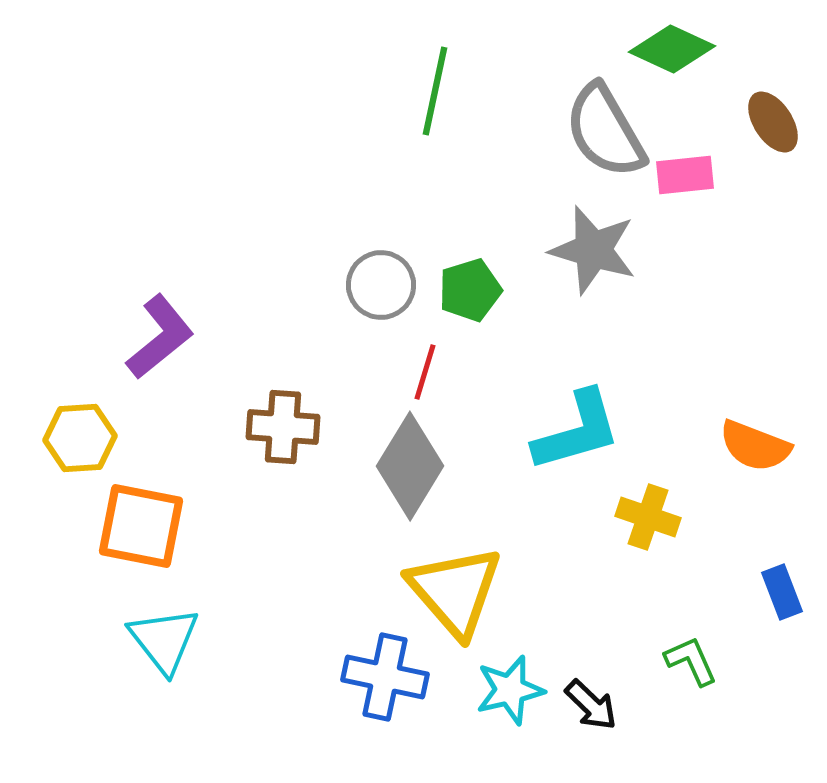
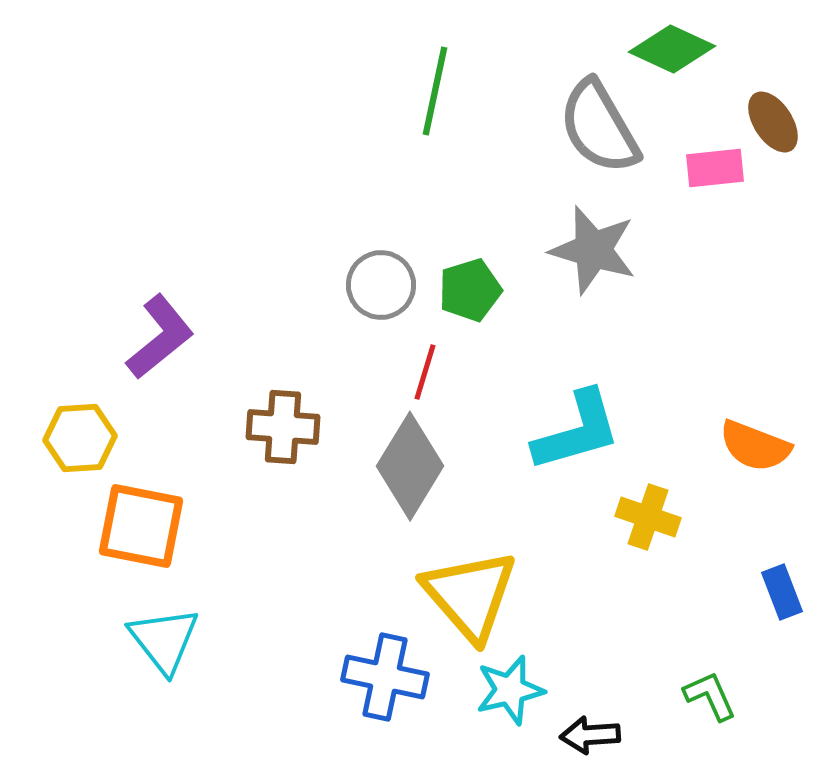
gray semicircle: moved 6 px left, 4 px up
pink rectangle: moved 30 px right, 7 px up
yellow triangle: moved 15 px right, 4 px down
green L-shape: moved 19 px right, 35 px down
black arrow: moved 1 px left, 30 px down; rotated 132 degrees clockwise
